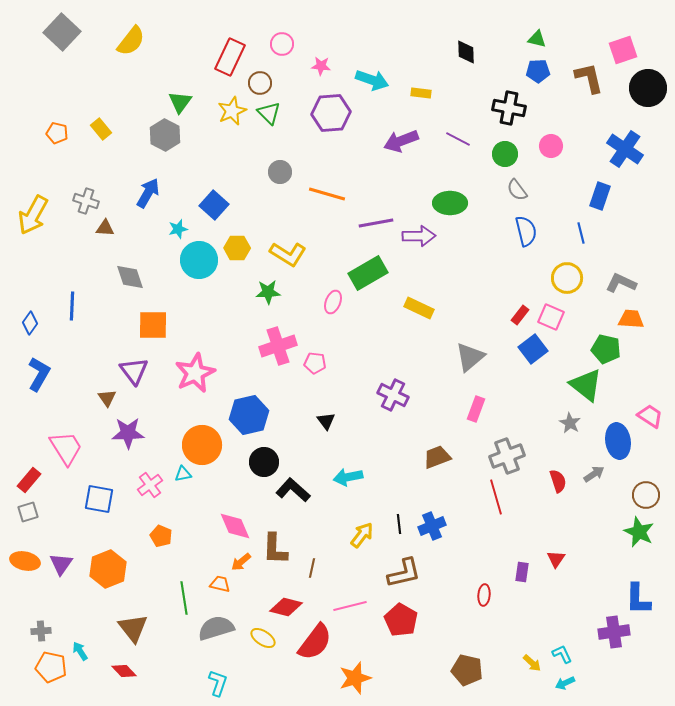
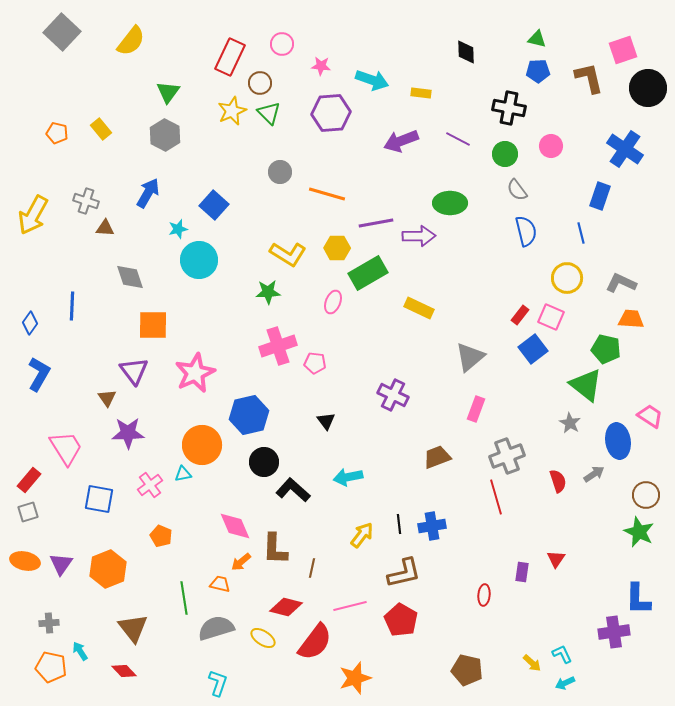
green triangle at (180, 102): moved 12 px left, 10 px up
yellow hexagon at (237, 248): moved 100 px right
blue cross at (432, 526): rotated 12 degrees clockwise
gray cross at (41, 631): moved 8 px right, 8 px up
